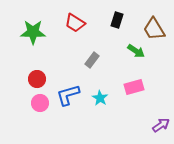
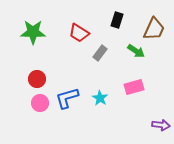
red trapezoid: moved 4 px right, 10 px down
brown trapezoid: rotated 125 degrees counterclockwise
gray rectangle: moved 8 px right, 7 px up
blue L-shape: moved 1 px left, 3 px down
purple arrow: rotated 42 degrees clockwise
